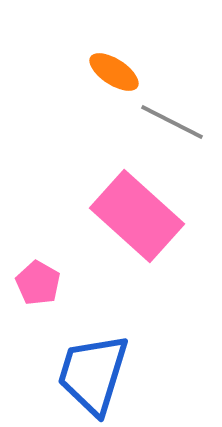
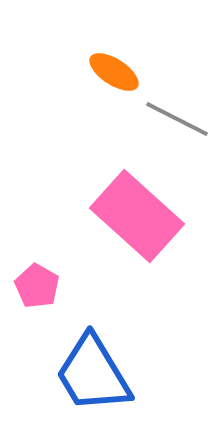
gray line: moved 5 px right, 3 px up
pink pentagon: moved 1 px left, 3 px down
blue trapezoid: rotated 48 degrees counterclockwise
